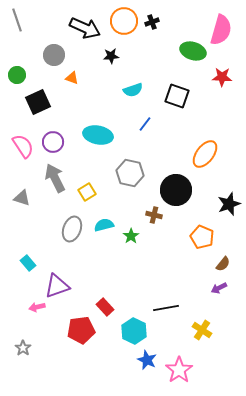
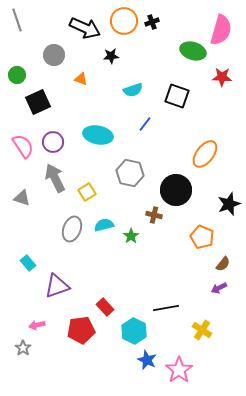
orange triangle at (72, 78): moved 9 px right, 1 px down
pink arrow at (37, 307): moved 18 px down
